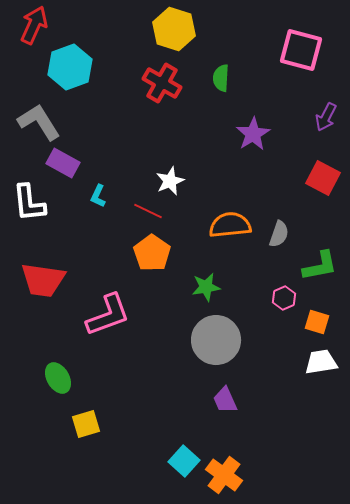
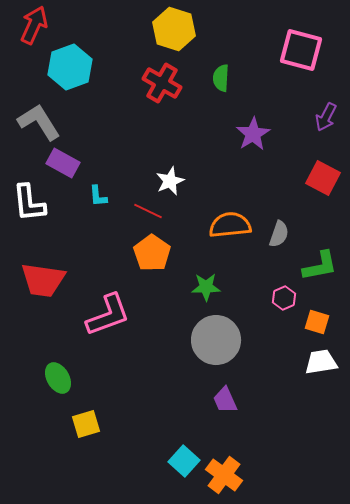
cyan L-shape: rotated 30 degrees counterclockwise
green star: rotated 8 degrees clockwise
